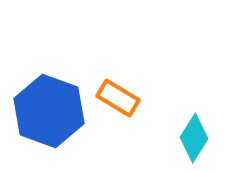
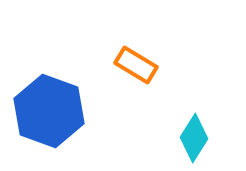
orange rectangle: moved 18 px right, 33 px up
